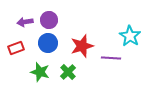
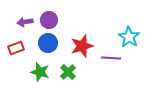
cyan star: moved 1 px left, 1 px down
